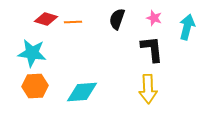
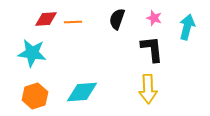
red diamond: rotated 20 degrees counterclockwise
orange hexagon: moved 10 px down; rotated 15 degrees counterclockwise
